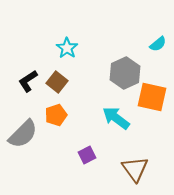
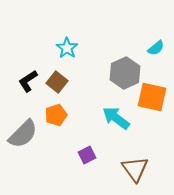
cyan semicircle: moved 2 px left, 4 px down
